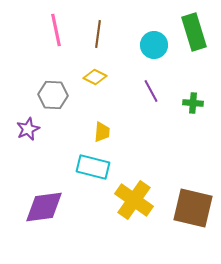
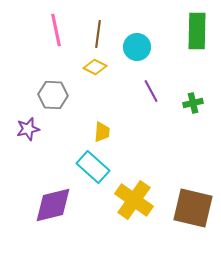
green rectangle: moved 3 px right, 1 px up; rotated 18 degrees clockwise
cyan circle: moved 17 px left, 2 px down
yellow diamond: moved 10 px up
green cross: rotated 18 degrees counterclockwise
purple star: rotated 10 degrees clockwise
cyan rectangle: rotated 28 degrees clockwise
purple diamond: moved 9 px right, 2 px up; rotated 6 degrees counterclockwise
